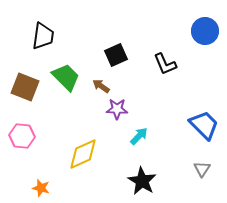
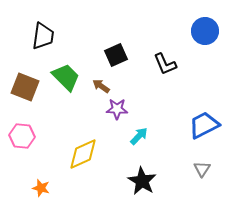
blue trapezoid: rotated 72 degrees counterclockwise
